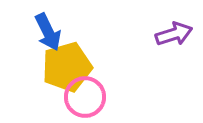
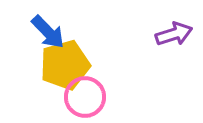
blue arrow: rotated 18 degrees counterclockwise
yellow pentagon: moved 2 px left, 2 px up
